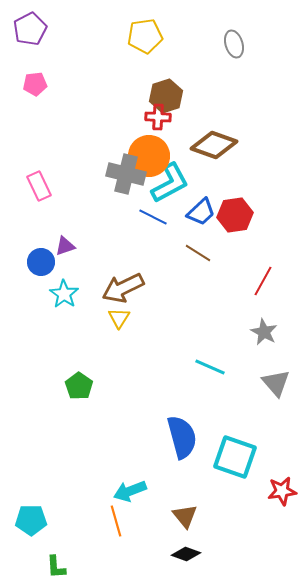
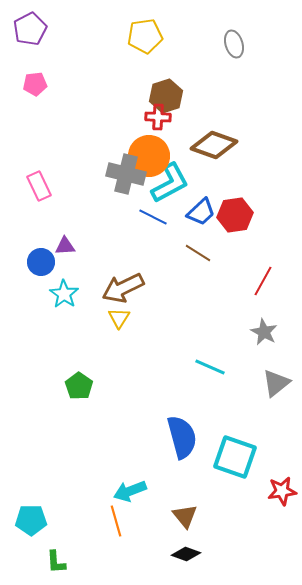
purple triangle: rotated 15 degrees clockwise
gray triangle: rotated 32 degrees clockwise
green L-shape: moved 5 px up
